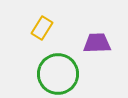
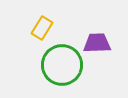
green circle: moved 4 px right, 9 px up
